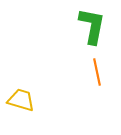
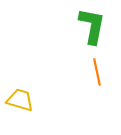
yellow trapezoid: moved 1 px left
